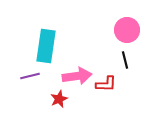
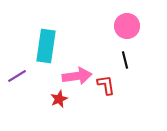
pink circle: moved 4 px up
purple line: moved 13 px left; rotated 18 degrees counterclockwise
red L-shape: moved 1 px down; rotated 100 degrees counterclockwise
